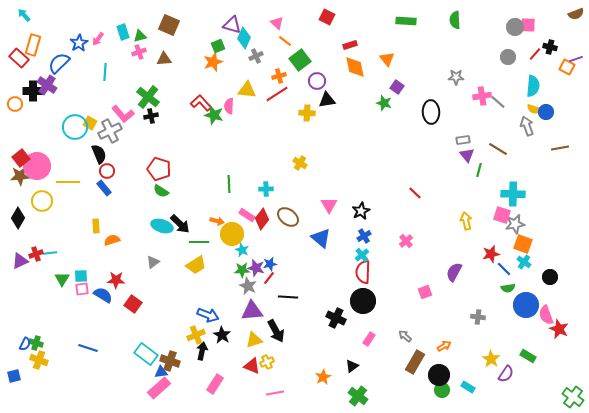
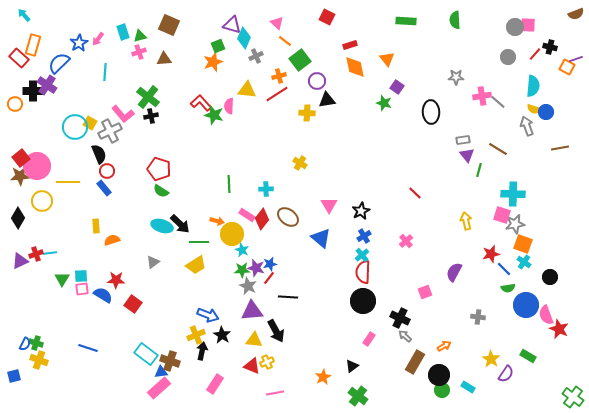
black cross at (336, 318): moved 64 px right
yellow triangle at (254, 340): rotated 24 degrees clockwise
